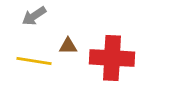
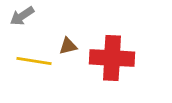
gray arrow: moved 12 px left
brown triangle: rotated 12 degrees counterclockwise
